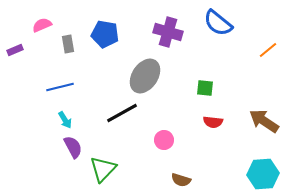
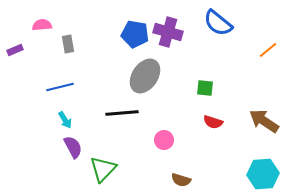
pink semicircle: rotated 18 degrees clockwise
blue pentagon: moved 30 px right
black line: rotated 24 degrees clockwise
red semicircle: rotated 12 degrees clockwise
